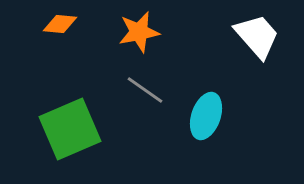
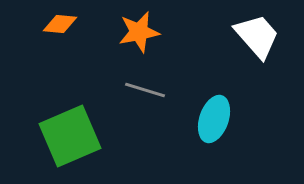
gray line: rotated 18 degrees counterclockwise
cyan ellipse: moved 8 px right, 3 px down
green square: moved 7 px down
